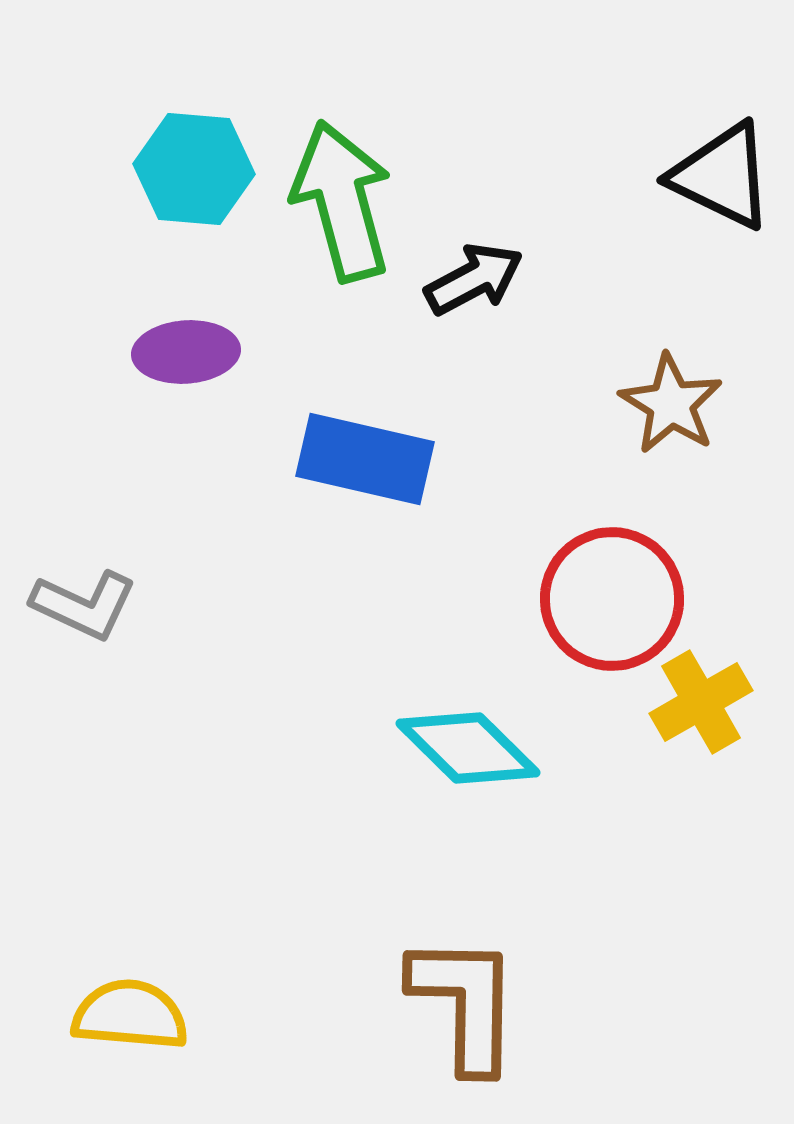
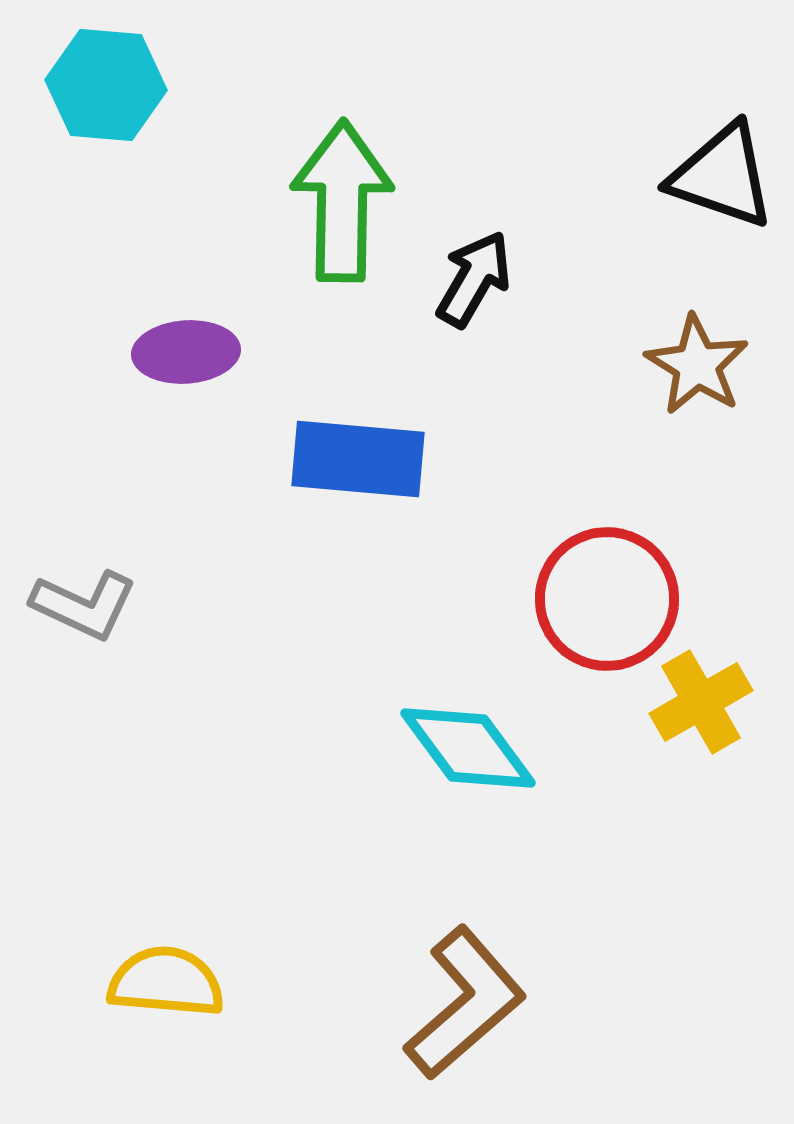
cyan hexagon: moved 88 px left, 84 px up
black triangle: rotated 7 degrees counterclockwise
green arrow: rotated 16 degrees clockwise
black arrow: rotated 32 degrees counterclockwise
brown star: moved 26 px right, 39 px up
blue rectangle: moved 7 px left; rotated 8 degrees counterclockwise
red circle: moved 5 px left
cyan diamond: rotated 9 degrees clockwise
brown L-shape: rotated 48 degrees clockwise
yellow semicircle: moved 36 px right, 33 px up
